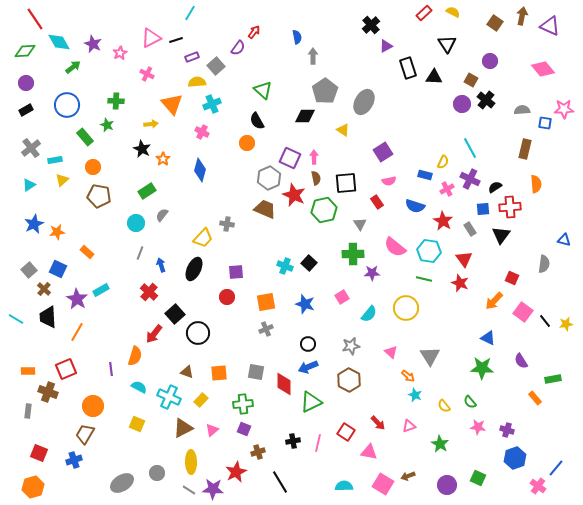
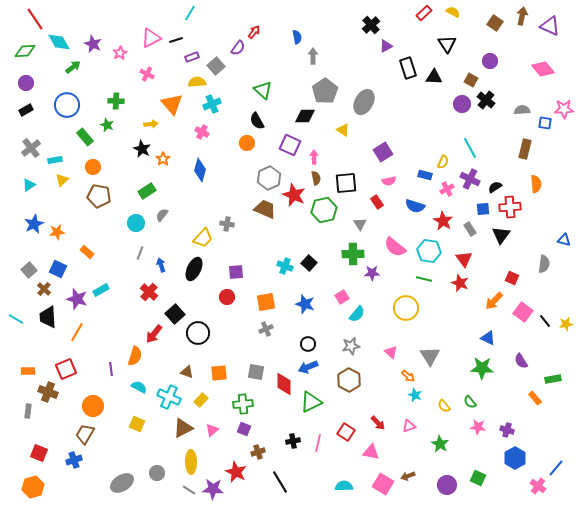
purple square at (290, 158): moved 13 px up
purple star at (77, 299): rotated 15 degrees counterclockwise
cyan semicircle at (369, 314): moved 12 px left
pink triangle at (369, 452): moved 2 px right
blue hexagon at (515, 458): rotated 10 degrees counterclockwise
red star at (236, 472): rotated 20 degrees counterclockwise
